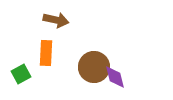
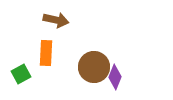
purple diamond: rotated 35 degrees clockwise
